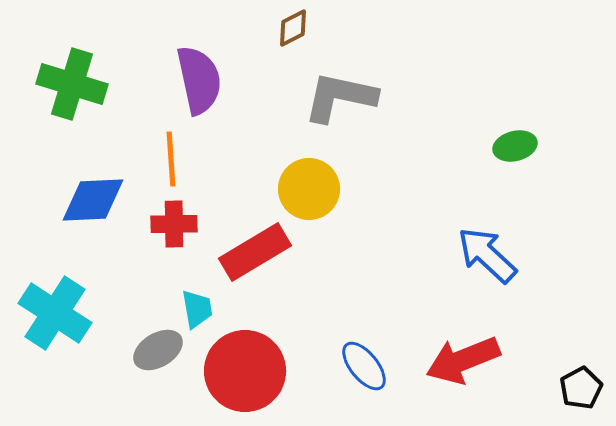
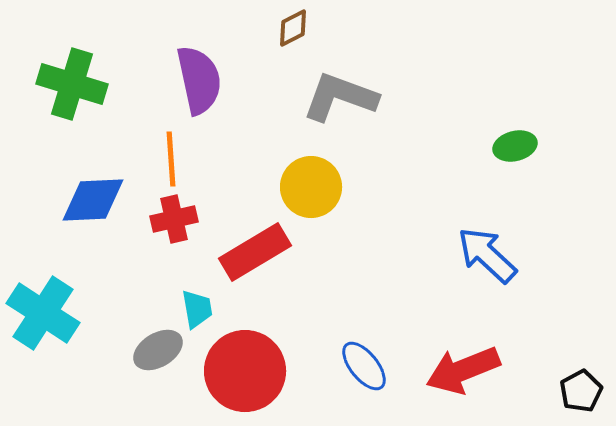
gray L-shape: rotated 8 degrees clockwise
yellow circle: moved 2 px right, 2 px up
red cross: moved 5 px up; rotated 12 degrees counterclockwise
cyan cross: moved 12 px left
red arrow: moved 10 px down
black pentagon: moved 3 px down
